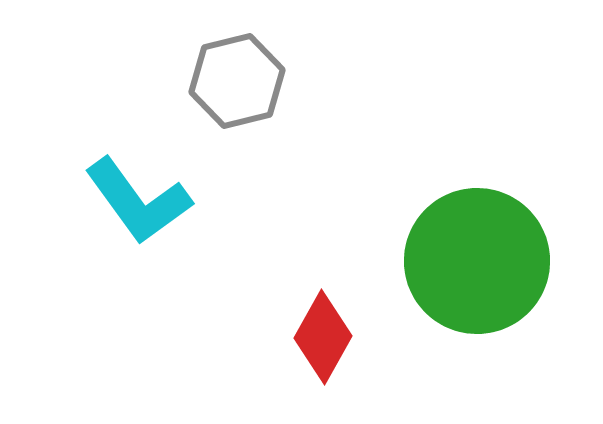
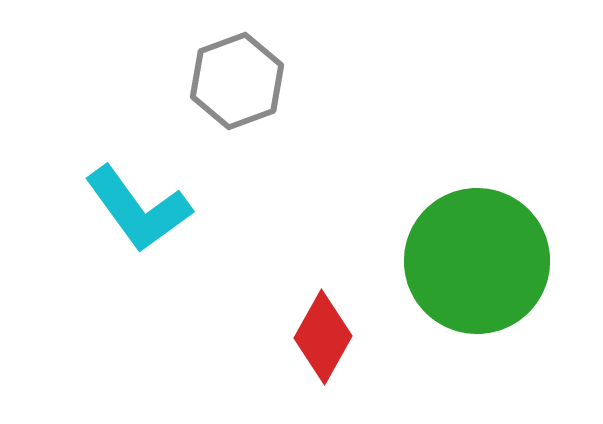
gray hexagon: rotated 6 degrees counterclockwise
cyan L-shape: moved 8 px down
